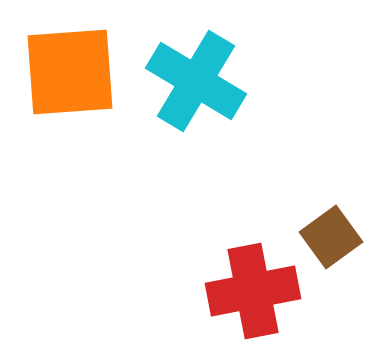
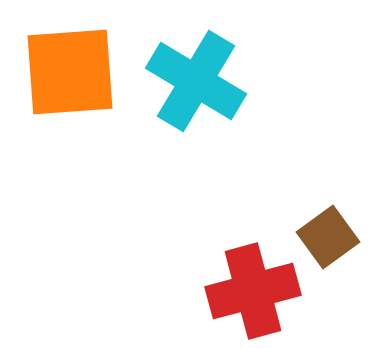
brown square: moved 3 px left
red cross: rotated 4 degrees counterclockwise
